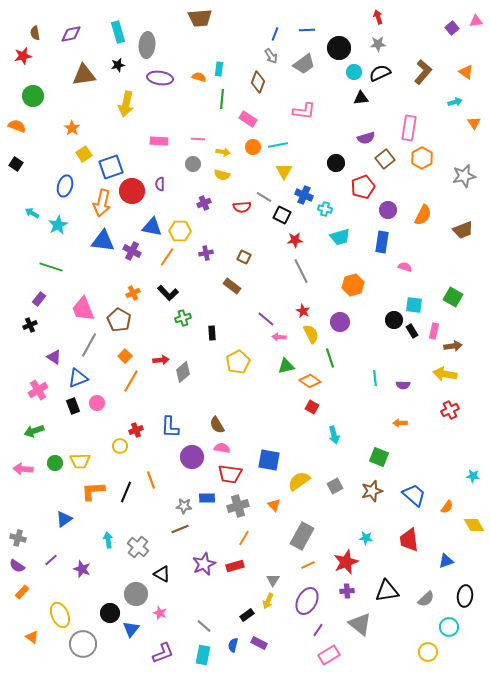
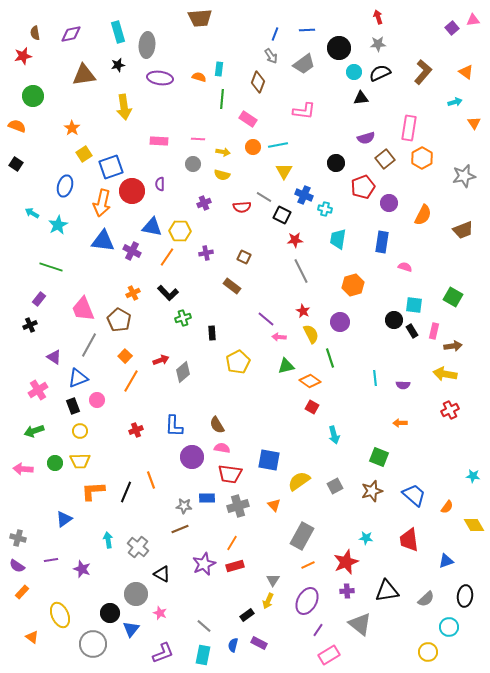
pink triangle at (476, 21): moved 3 px left, 1 px up
yellow arrow at (126, 104): moved 2 px left, 3 px down; rotated 20 degrees counterclockwise
purple circle at (388, 210): moved 1 px right, 7 px up
cyan trapezoid at (340, 237): moved 2 px left, 2 px down; rotated 115 degrees clockwise
red arrow at (161, 360): rotated 14 degrees counterclockwise
pink circle at (97, 403): moved 3 px up
blue L-shape at (170, 427): moved 4 px right, 1 px up
yellow circle at (120, 446): moved 40 px left, 15 px up
orange line at (244, 538): moved 12 px left, 5 px down
purple line at (51, 560): rotated 32 degrees clockwise
gray circle at (83, 644): moved 10 px right
